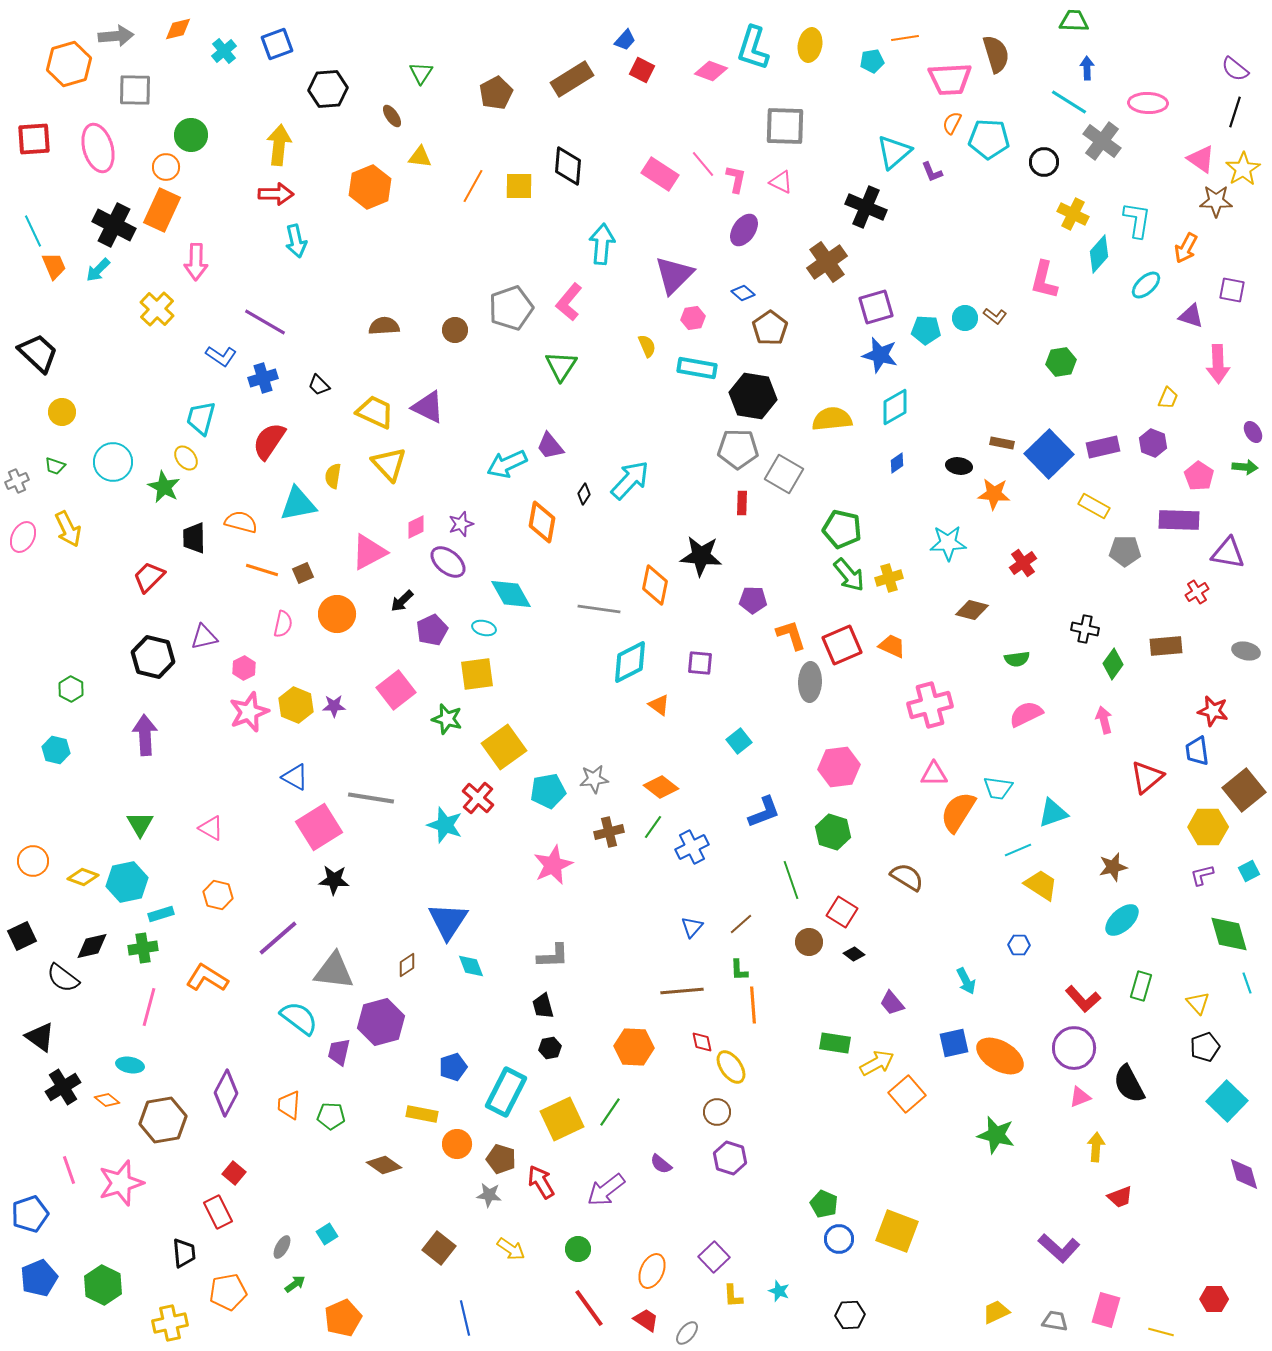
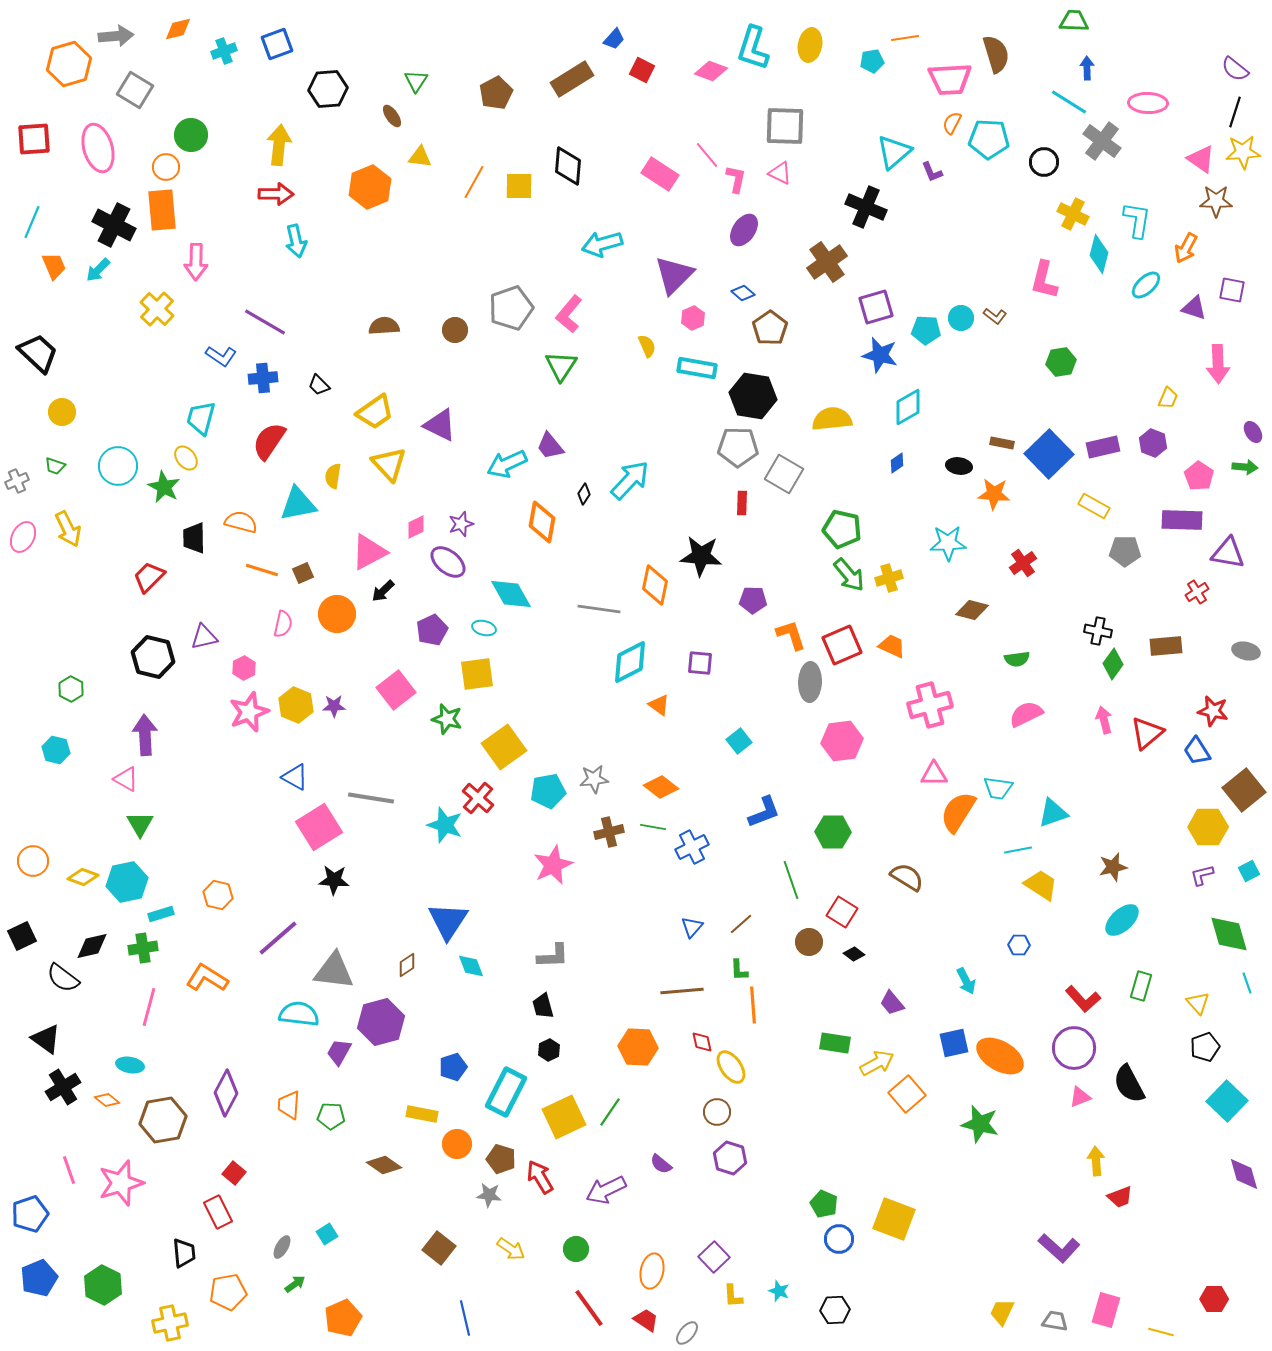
blue trapezoid at (625, 40): moved 11 px left, 1 px up
cyan cross at (224, 51): rotated 20 degrees clockwise
green triangle at (421, 73): moved 5 px left, 8 px down
gray square at (135, 90): rotated 30 degrees clockwise
pink line at (703, 164): moved 4 px right, 9 px up
yellow star at (1243, 169): moved 17 px up; rotated 28 degrees clockwise
pink triangle at (781, 182): moved 1 px left, 9 px up
orange line at (473, 186): moved 1 px right, 4 px up
orange rectangle at (162, 210): rotated 30 degrees counterclockwise
cyan line at (33, 231): moved 1 px left, 9 px up; rotated 48 degrees clockwise
cyan arrow at (602, 244): rotated 111 degrees counterclockwise
cyan diamond at (1099, 254): rotated 27 degrees counterclockwise
pink L-shape at (569, 302): moved 12 px down
purple triangle at (1191, 316): moved 3 px right, 8 px up
pink hexagon at (693, 318): rotated 15 degrees counterclockwise
cyan circle at (965, 318): moved 4 px left
blue cross at (263, 378): rotated 12 degrees clockwise
purple triangle at (428, 407): moved 12 px right, 18 px down
cyan diamond at (895, 407): moved 13 px right
yellow trapezoid at (375, 412): rotated 120 degrees clockwise
gray pentagon at (738, 449): moved 2 px up
cyan circle at (113, 462): moved 5 px right, 4 px down
purple rectangle at (1179, 520): moved 3 px right
black arrow at (402, 601): moved 19 px left, 10 px up
black cross at (1085, 629): moved 13 px right, 2 px down
blue trapezoid at (1197, 751): rotated 24 degrees counterclockwise
pink hexagon at (839, 767): moved 3 px right, 26 px up
red triangle at (1147, 777): moved 44 px up
green line at (653, 827): rotated 65 degrees clockwise
pink triangle at (211, 828): moved 85 px left, 49 px up
green hexagon at (833, 832): rotated 16 degrees counterclockwise
cyan line at (1018, 850): rotated 12 degrees clockwise
cyan semicircle at (299, 1018): moved 4 px up; rotated 30 degrees counterclockwise
black triangle at (40, 1037): moved 6 px right, 2 px down
orange hexagon at (634, 1047): moved 4 px right
black hexagon at (550, 1048): moved 1 px left, 2 px down; rotated 15 degrees counterclockwise
purple trapezoid at (339, 1052): rotated 16 degrees clockwise
yellow square at (562, 1119): moved 2 px right, 2 px up
green star at (996, 1135): moved 16 px left, 11 px up
yellow arrow at (1096, 1147): moved 14 px down; rotated 8 degrees counterclockwise
red arrow at (541, 1182): moved 1 px left, 5 px up
purple arrow at (606, 1190): rotated 12 degrees clockwise
yellow square at (897, 1231): moved 3 px left, 12 px up
green circle at (578, 1249): moved 2 px left
orange ellipse at (652, 1271): rotated 12 degrees counterclockwise
yellow trapezoid at (996, 1312): moved 6 px right; rotated 40 degrees counterclockwise
black hexagon at (850, 1315): moved 15 px left, 5 px up
